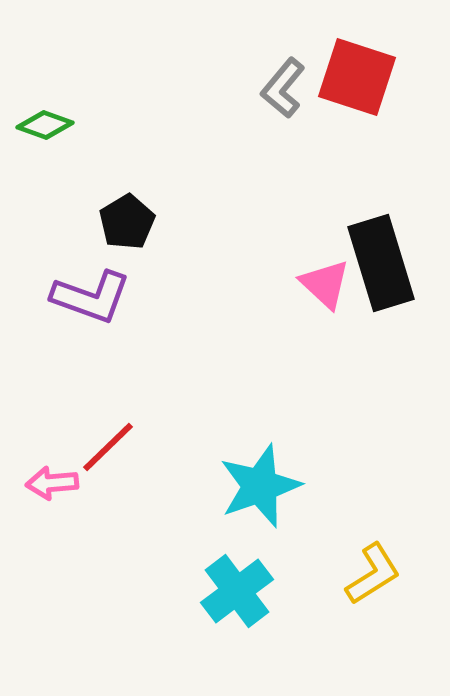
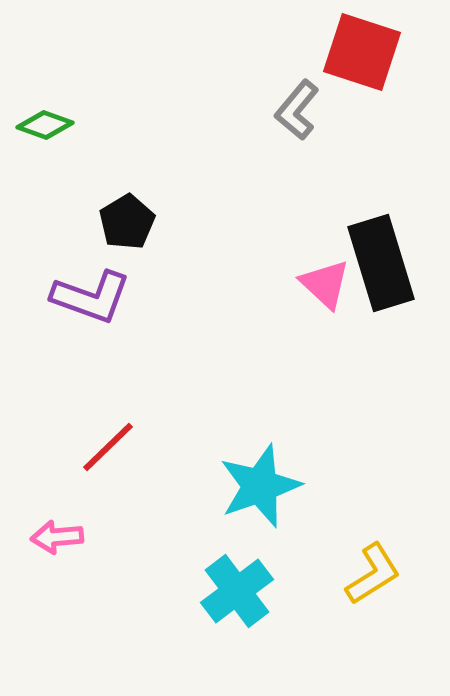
red square: moved 5 px right, 25 px up
gray L-shape: moved 14 px right, 22 px down
pink arrow: moved 5 px right, 54 px down
